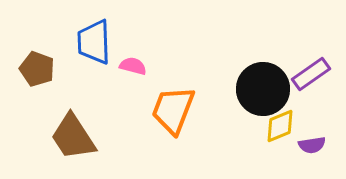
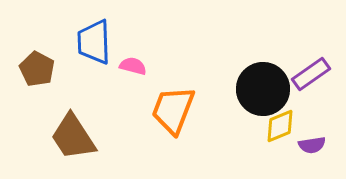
brown pentagon: rotated 8 degrees clockwise
